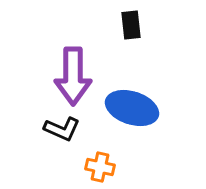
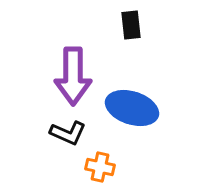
black L-shape: moved 6 px right, 4 px down
